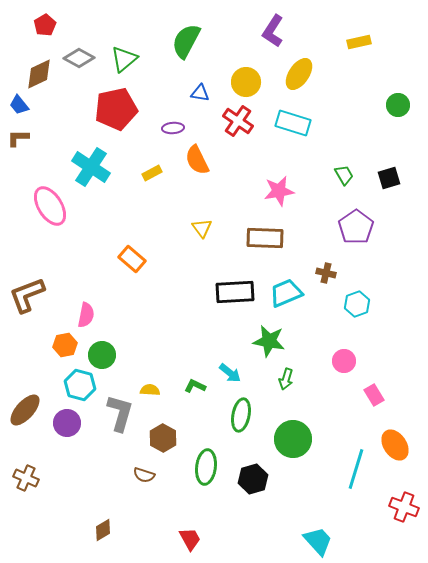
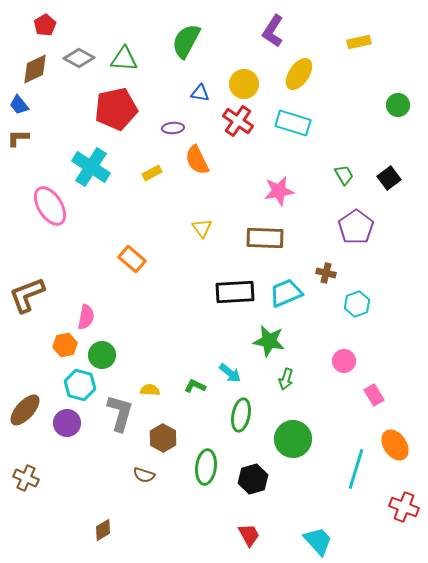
green triangle at (124, 59): rotated 44 degrees clockwise
brown diamond at (39, 74): moved 4 px left, 5 px up
yellow circle at (246, 82): moved 2 px left, 2 px down
black square at (389, 178): rotated 20 degrees counterclockwise
pink semicircle at (86, 315): moved 2 px down
red trapezoid at (190, 539): moved 59 px right, 4 px up
